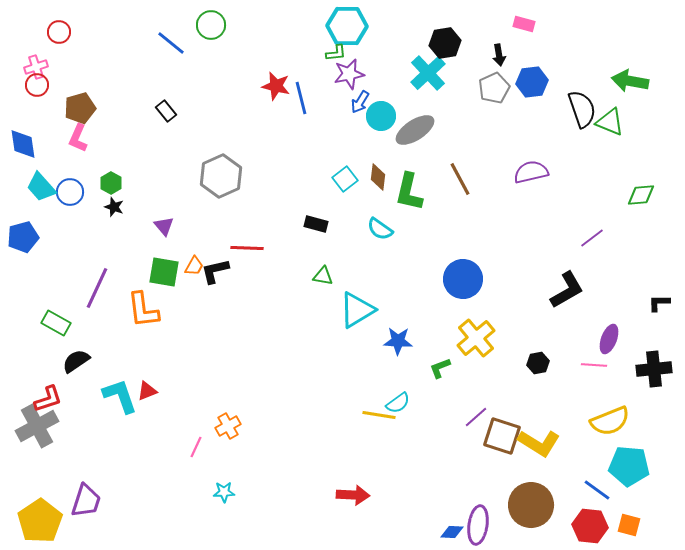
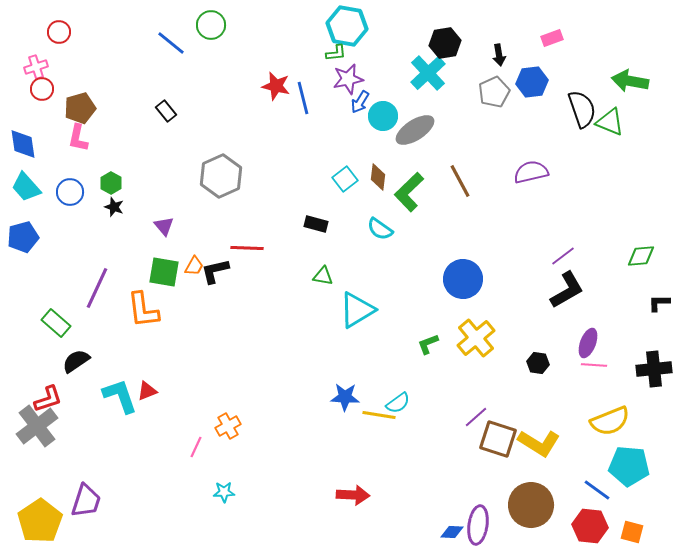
pink rectangle at (524, 24): moved 28 px right, 14 px down; rotated 35 degrees counterclockwise
cyan hexagon at (347, 26): rotated 9 degrees clockwise
purple star at (349, 74): moved 1 px left, 5 px down
red circle at (37, 85): moved 5 px right, 4 px down
gray pentagon at (494, 88): moved 4 px down
blue line at (301, 98): moved 2 px right
cyan circle at (381, 116): moved 2 px right
pink L-shape at (78, 138): rotated 12 degrees counterclockwise
brown line at (460, 179): moved 2 px down
cyan trapezoid at (41, 187): moved 15 px left
green L-shape at (409, 192): rotated 33 degrees clockwise
green diamond at (641, 195): moved 61 px down
purple line at (592, 238): moved 29 px left, 18 px down
green rectangle at (56, 323): rotated 12 degrees clockwise
purple ellipse at (609, 339): moved 21 px left, 4 px down
blue star at (398, 341): moved 53 px left, 56 px down
black hexagon at (538, 363): rotated 20 degrees clockwise
green L-shape at (440, 368): moved 12 px left, 24 px up
gray cross at (37, 426): rotated 9 degrees counterclockwise
brown square at (502, 436): moved 4 px left, 3 px down
orange square at (629, 525): moved 3 px right, 7 px down
